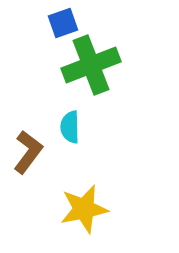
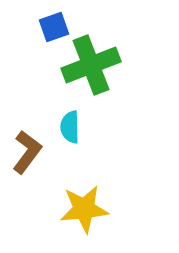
blue square: moved 9 px left, 4 px down
brown L-shape: moved 1 px left
yellow star: rotated 6 degrees clockwise
